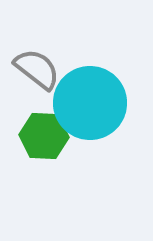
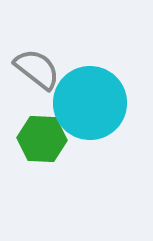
green hexagon: moved 2 px left, 3 px down
